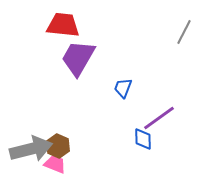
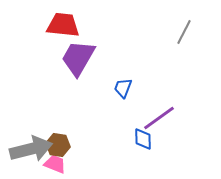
brown hexagon: moved 1 px up; rotated 15 degrees counterclockwise
